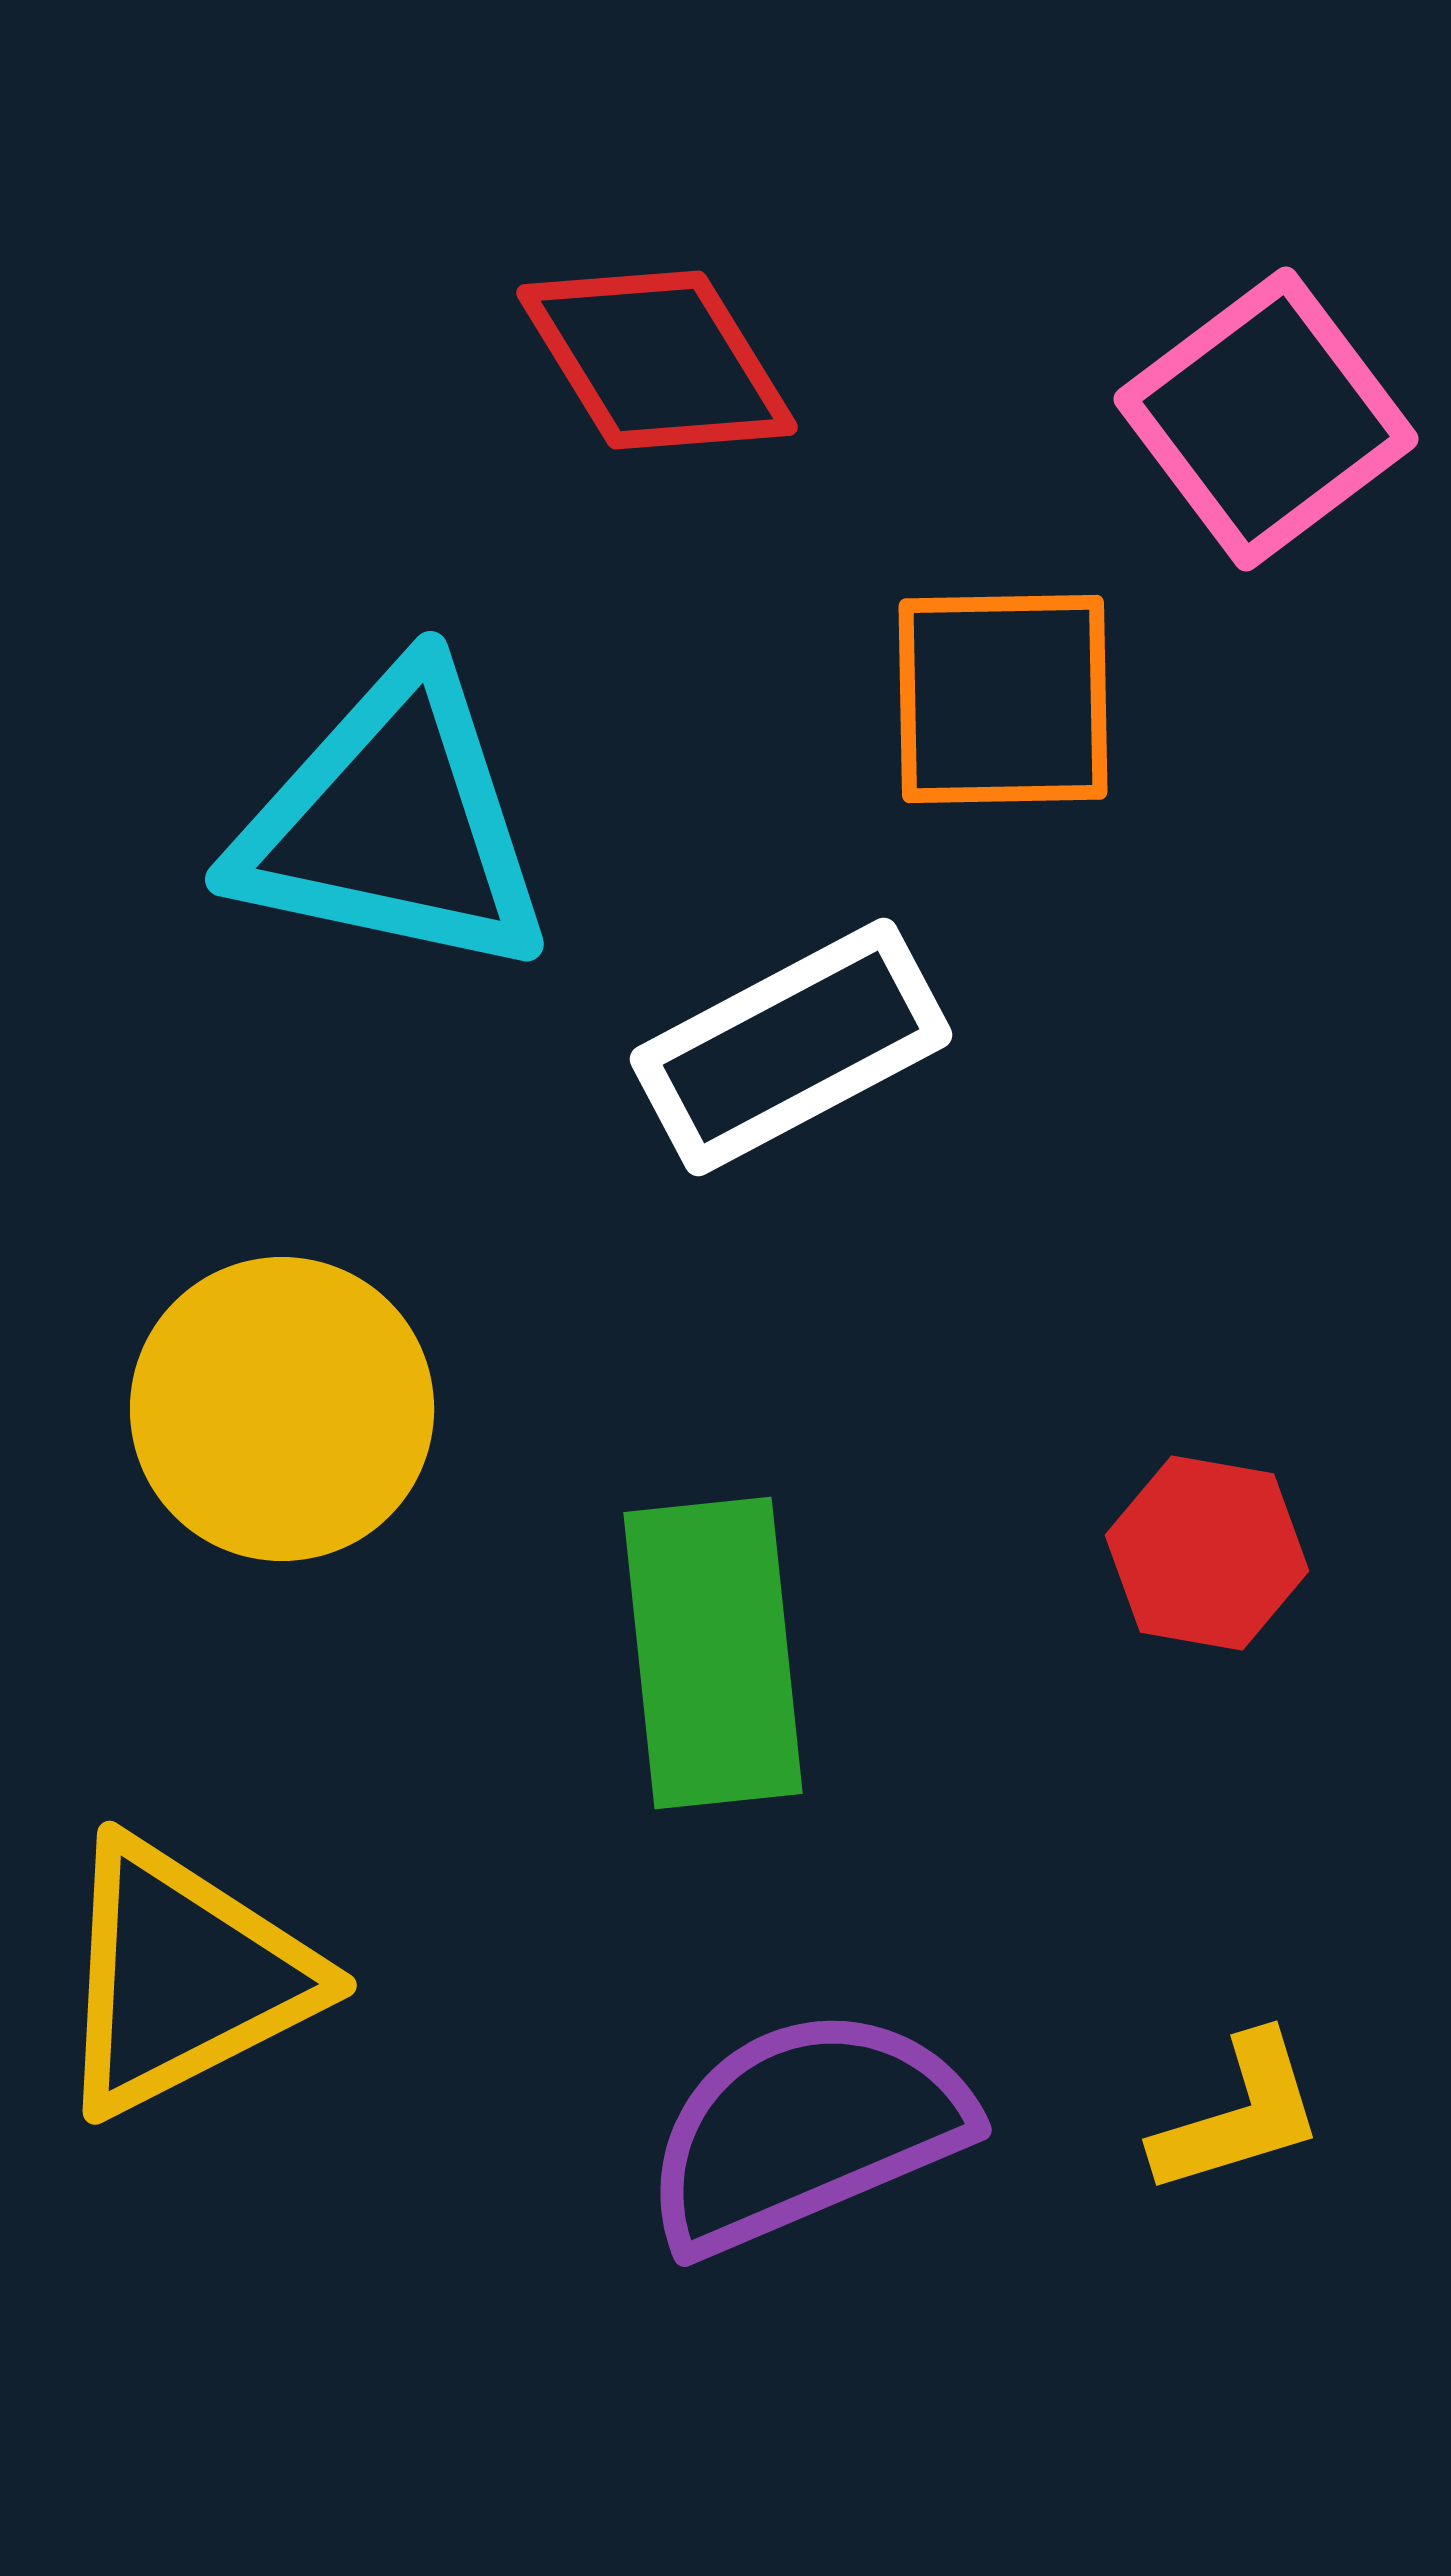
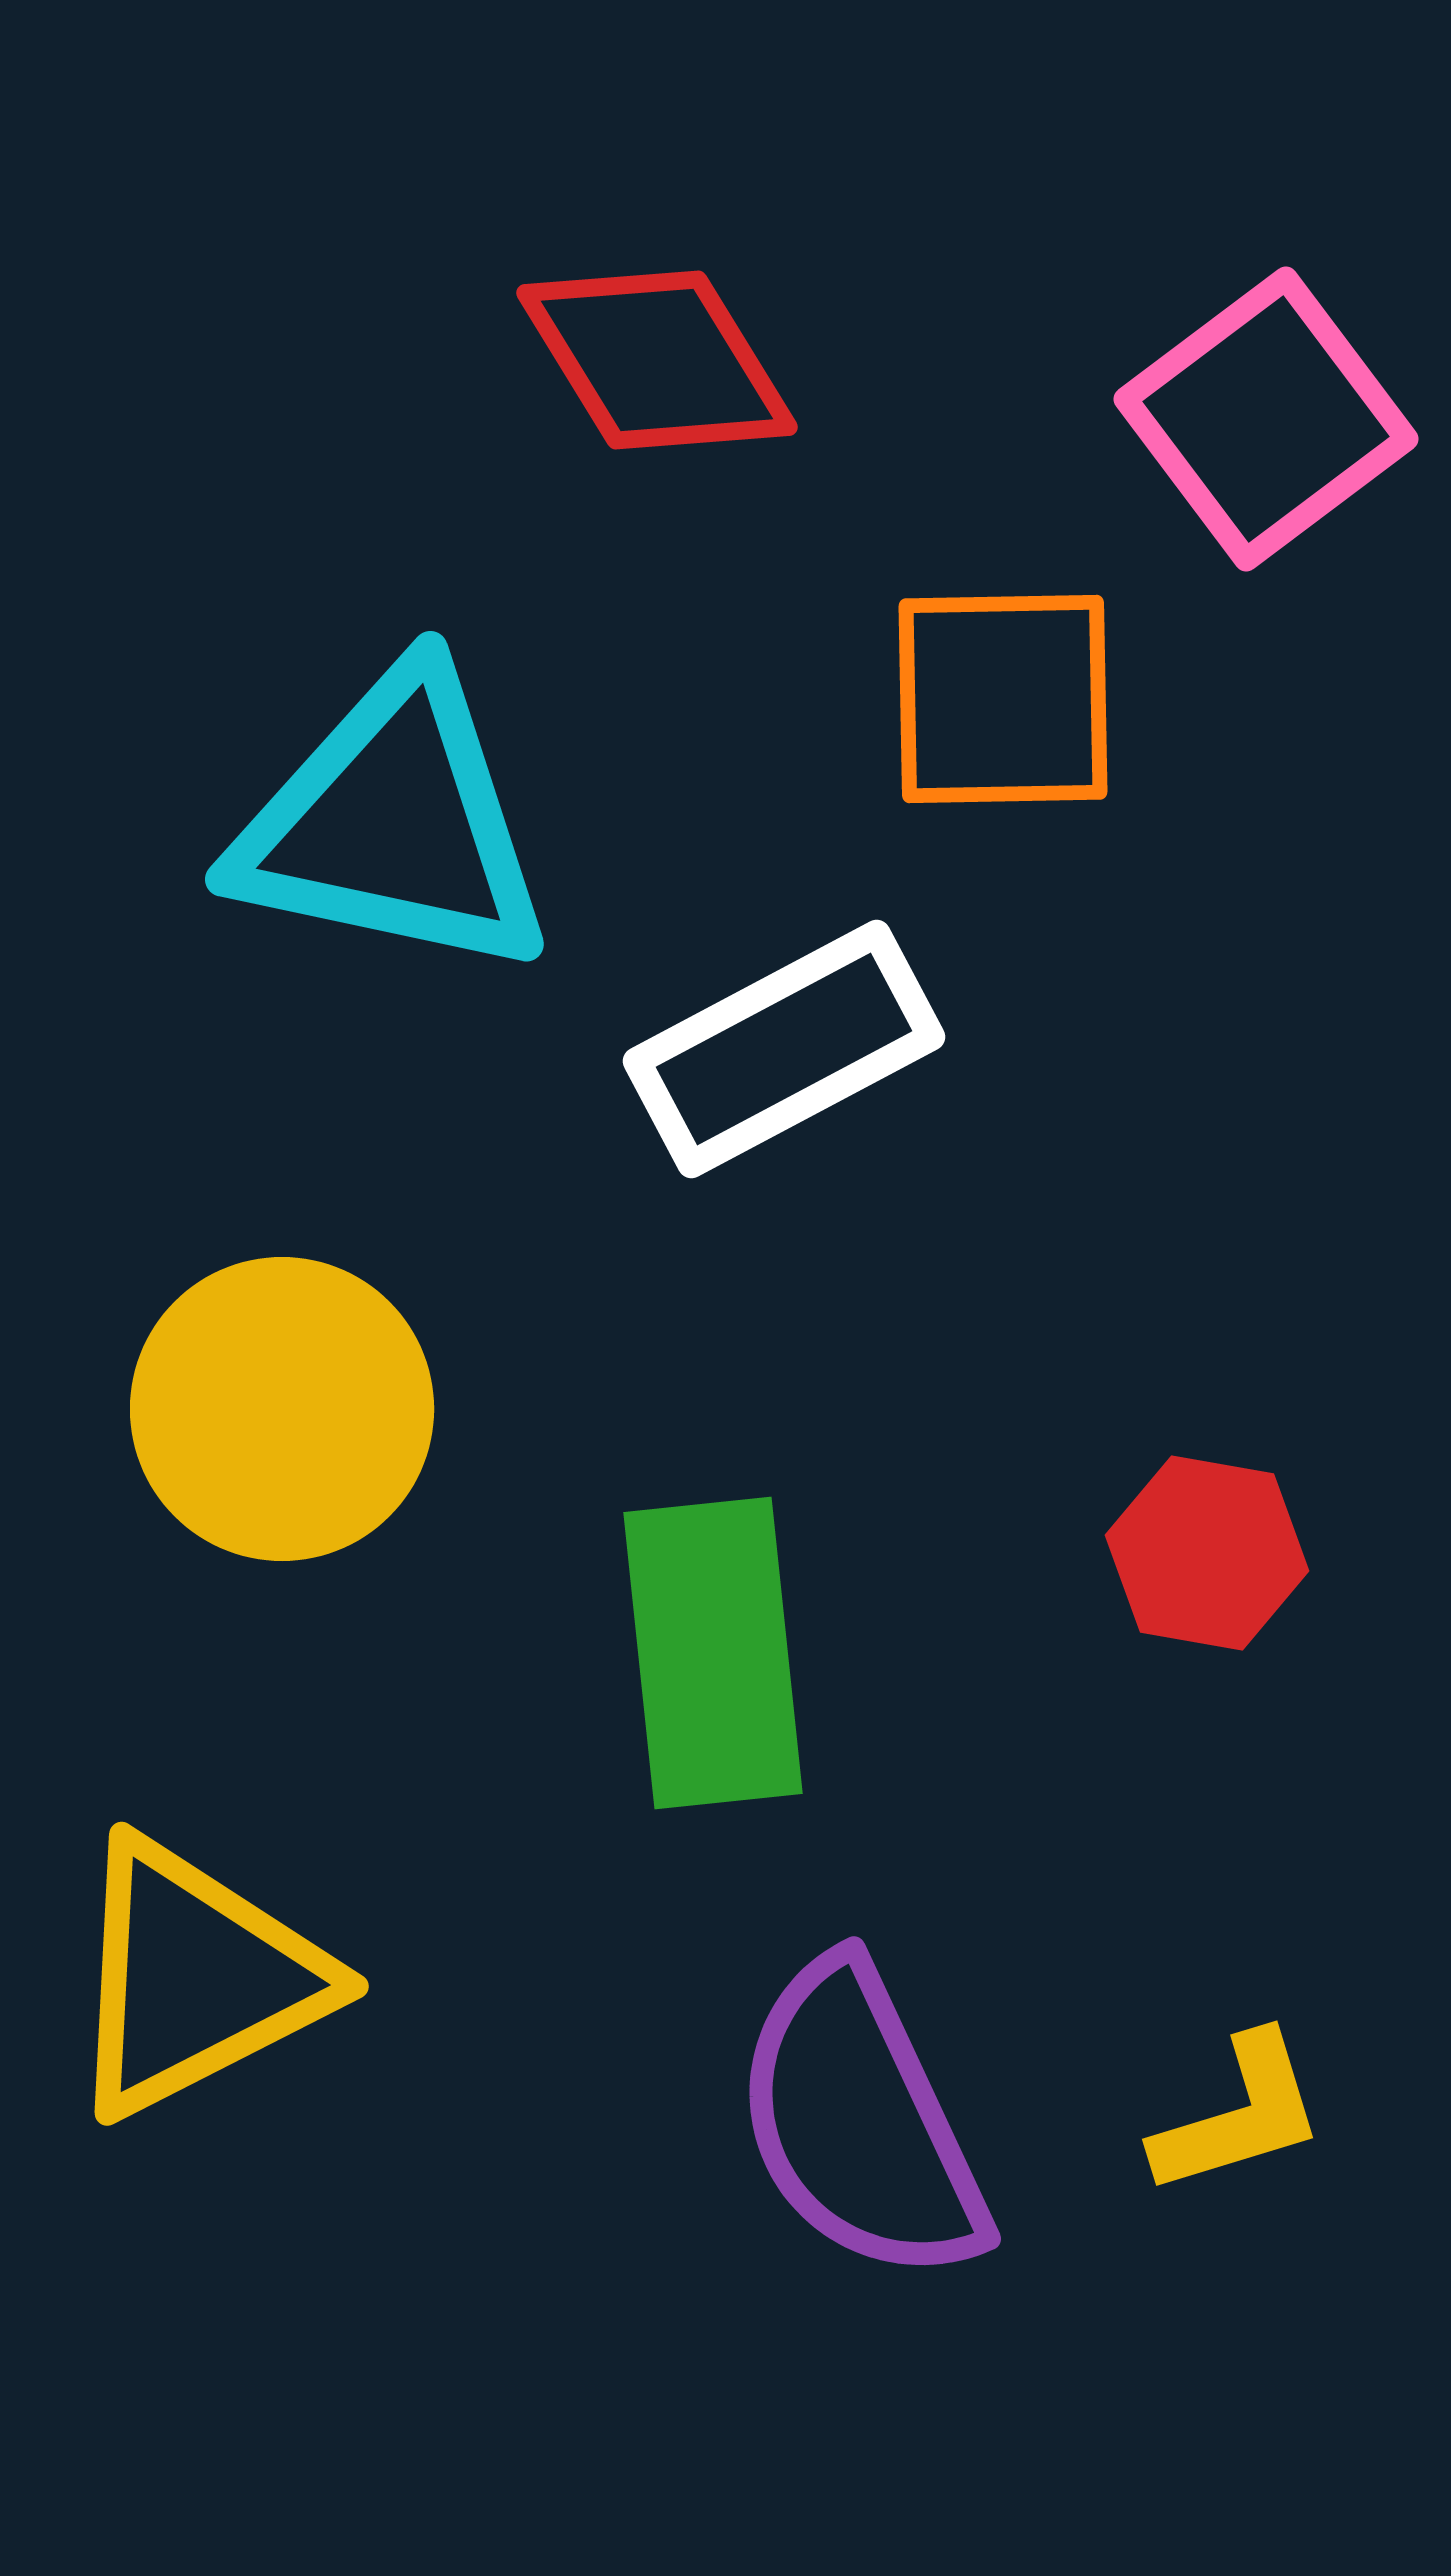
white rectangle: moved 7 px left, 2 px down
yellow triangle: moved 12 px right, 1 px down
purple semicircle: moved 54 px right, 8 px up; rotated 92 degrees counterclockwise
